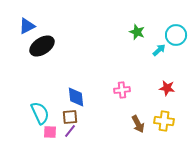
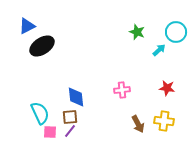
cyan circle: moved 3 px up
